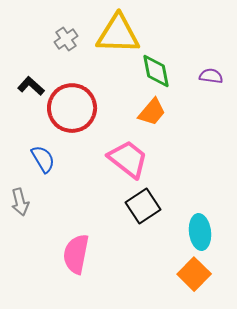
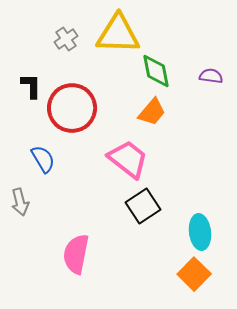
black L-shape: rotated 48 degrees clockwise
